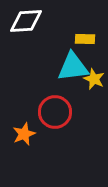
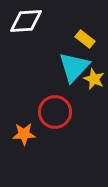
yellow rectangle: rotated 36 degrees clockwise
cyan triangle: moved 1 px right; rotated 40 degrees counterclockwise
orange star: rotated 20 degrees clockwise
